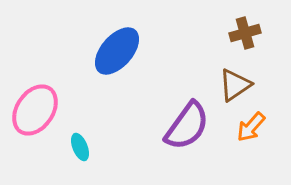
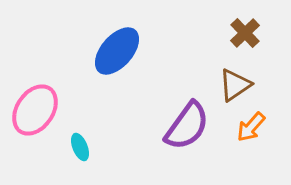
brown cross: rotated 28 degrees counterclockwise
